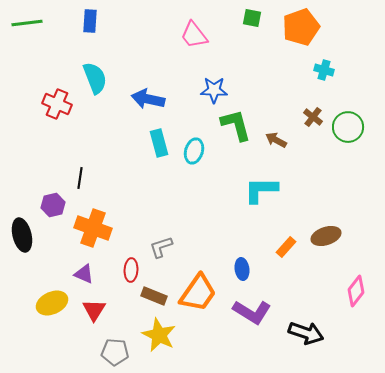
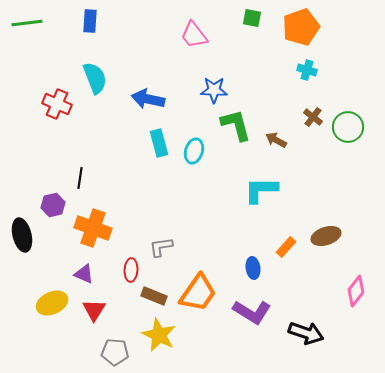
cyan cross: moved 17 px left
gray L-shape: rotated 10 degrees clockwise
blue ellipse: moved 11 px right, 1 px up
